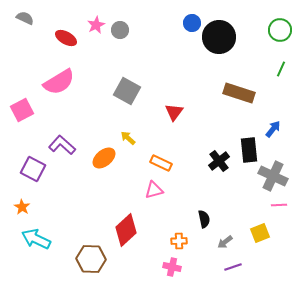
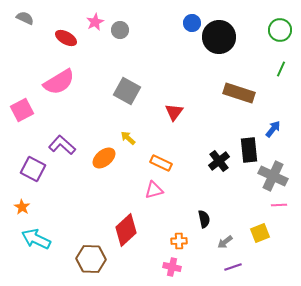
pink star: moved 1 px left, 3 px up
